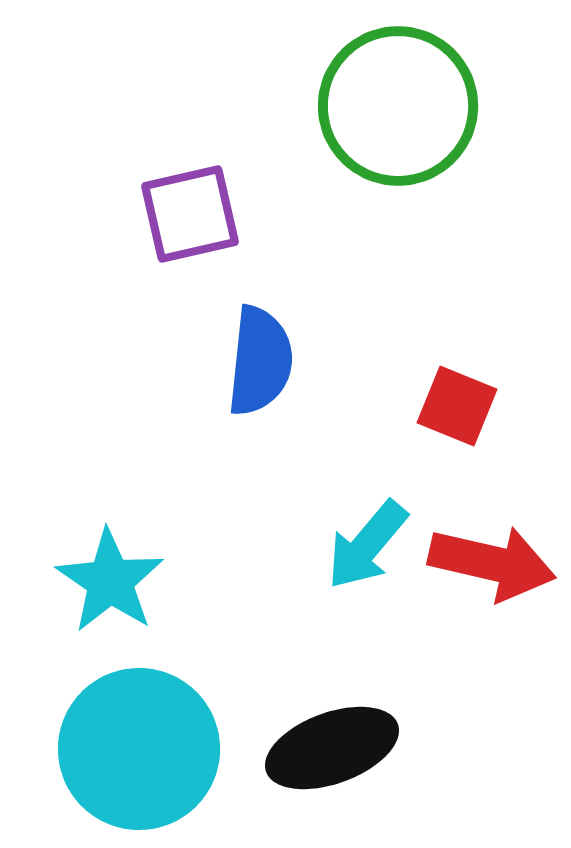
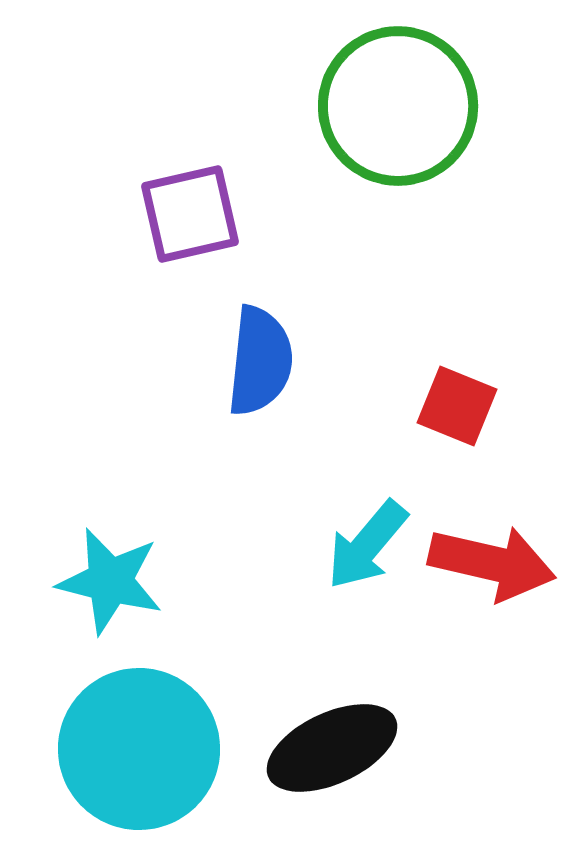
cyan star: rotated 20 degrees counterclockwise
black ellipse: rotated 5 degrees counterclockwise
